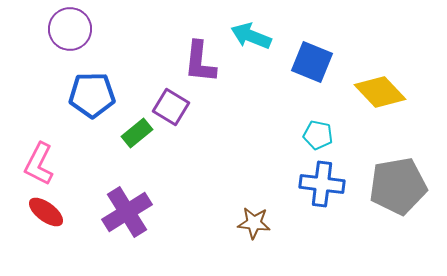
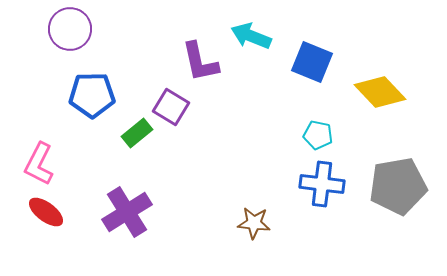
purple L-shape: rotated 18 degrees counterclockwise
